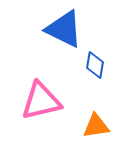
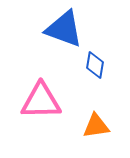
blue triangle: rotated 6 degrees counterclockwise
pink triangle: rotated 12 degrees clockwise
